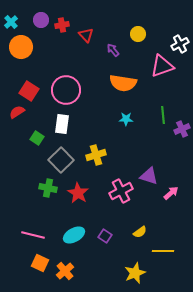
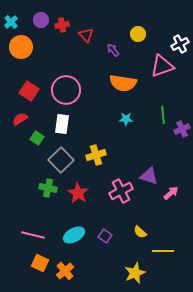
red semicircle: moved 3 px right, 7 px down
yellow semicircle: rotated 80 degrees clockwise
